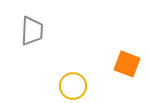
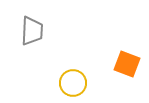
yellow circle: moved 3 px up
